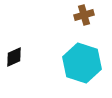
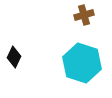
black diamond: rotated 40 degrees counterclockwise
